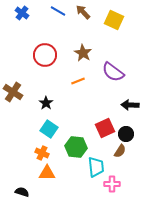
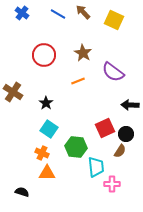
blue line: moved 3 px down
red circle: moved 1 px left
